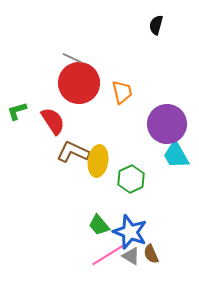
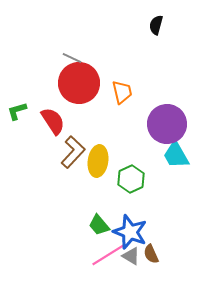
brown L-shape: rotated 108 degrees clockwise
